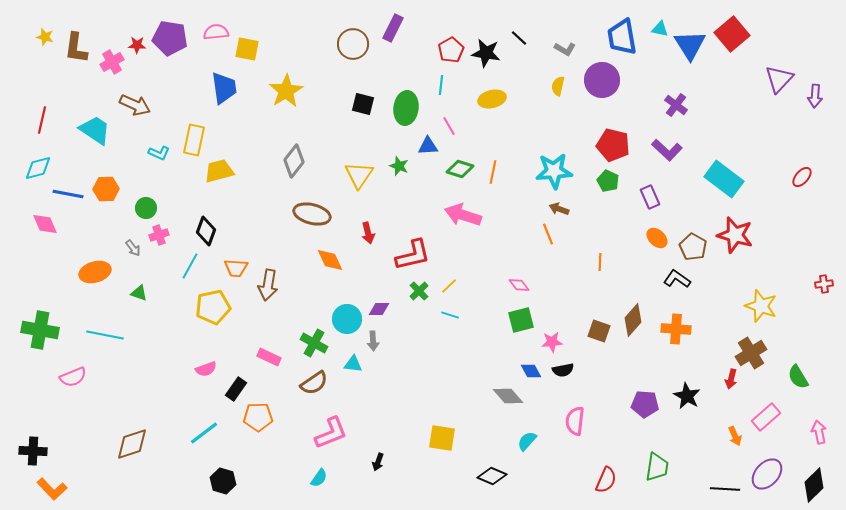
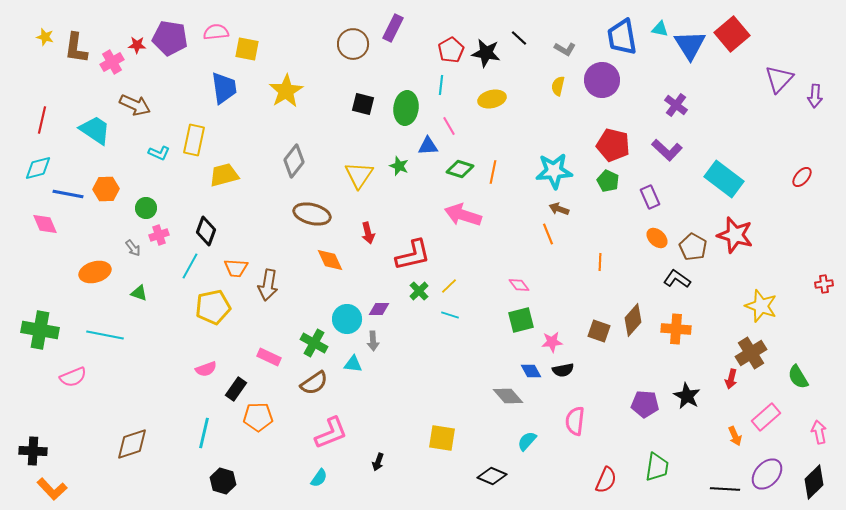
yellow trapezoid at (219, 171): moved 5 px right, 4 px down
cyan line at (204, 433): rotated 40 degrees counterclockwise
black diamond at (814, 485): moved 3 px up
